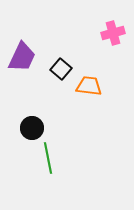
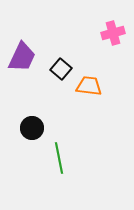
green line: moved 11 px right
